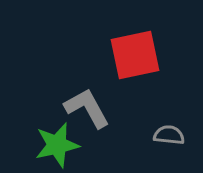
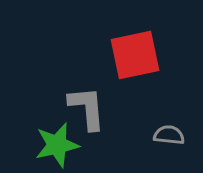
gray L-shape: rotated 24 degrees clockwise
